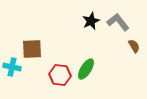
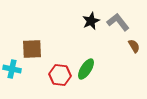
cyan cross: moved 2 px down
